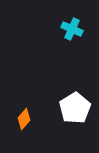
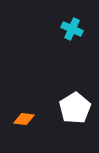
orange diamond: rotated 55 degrees clockwise
